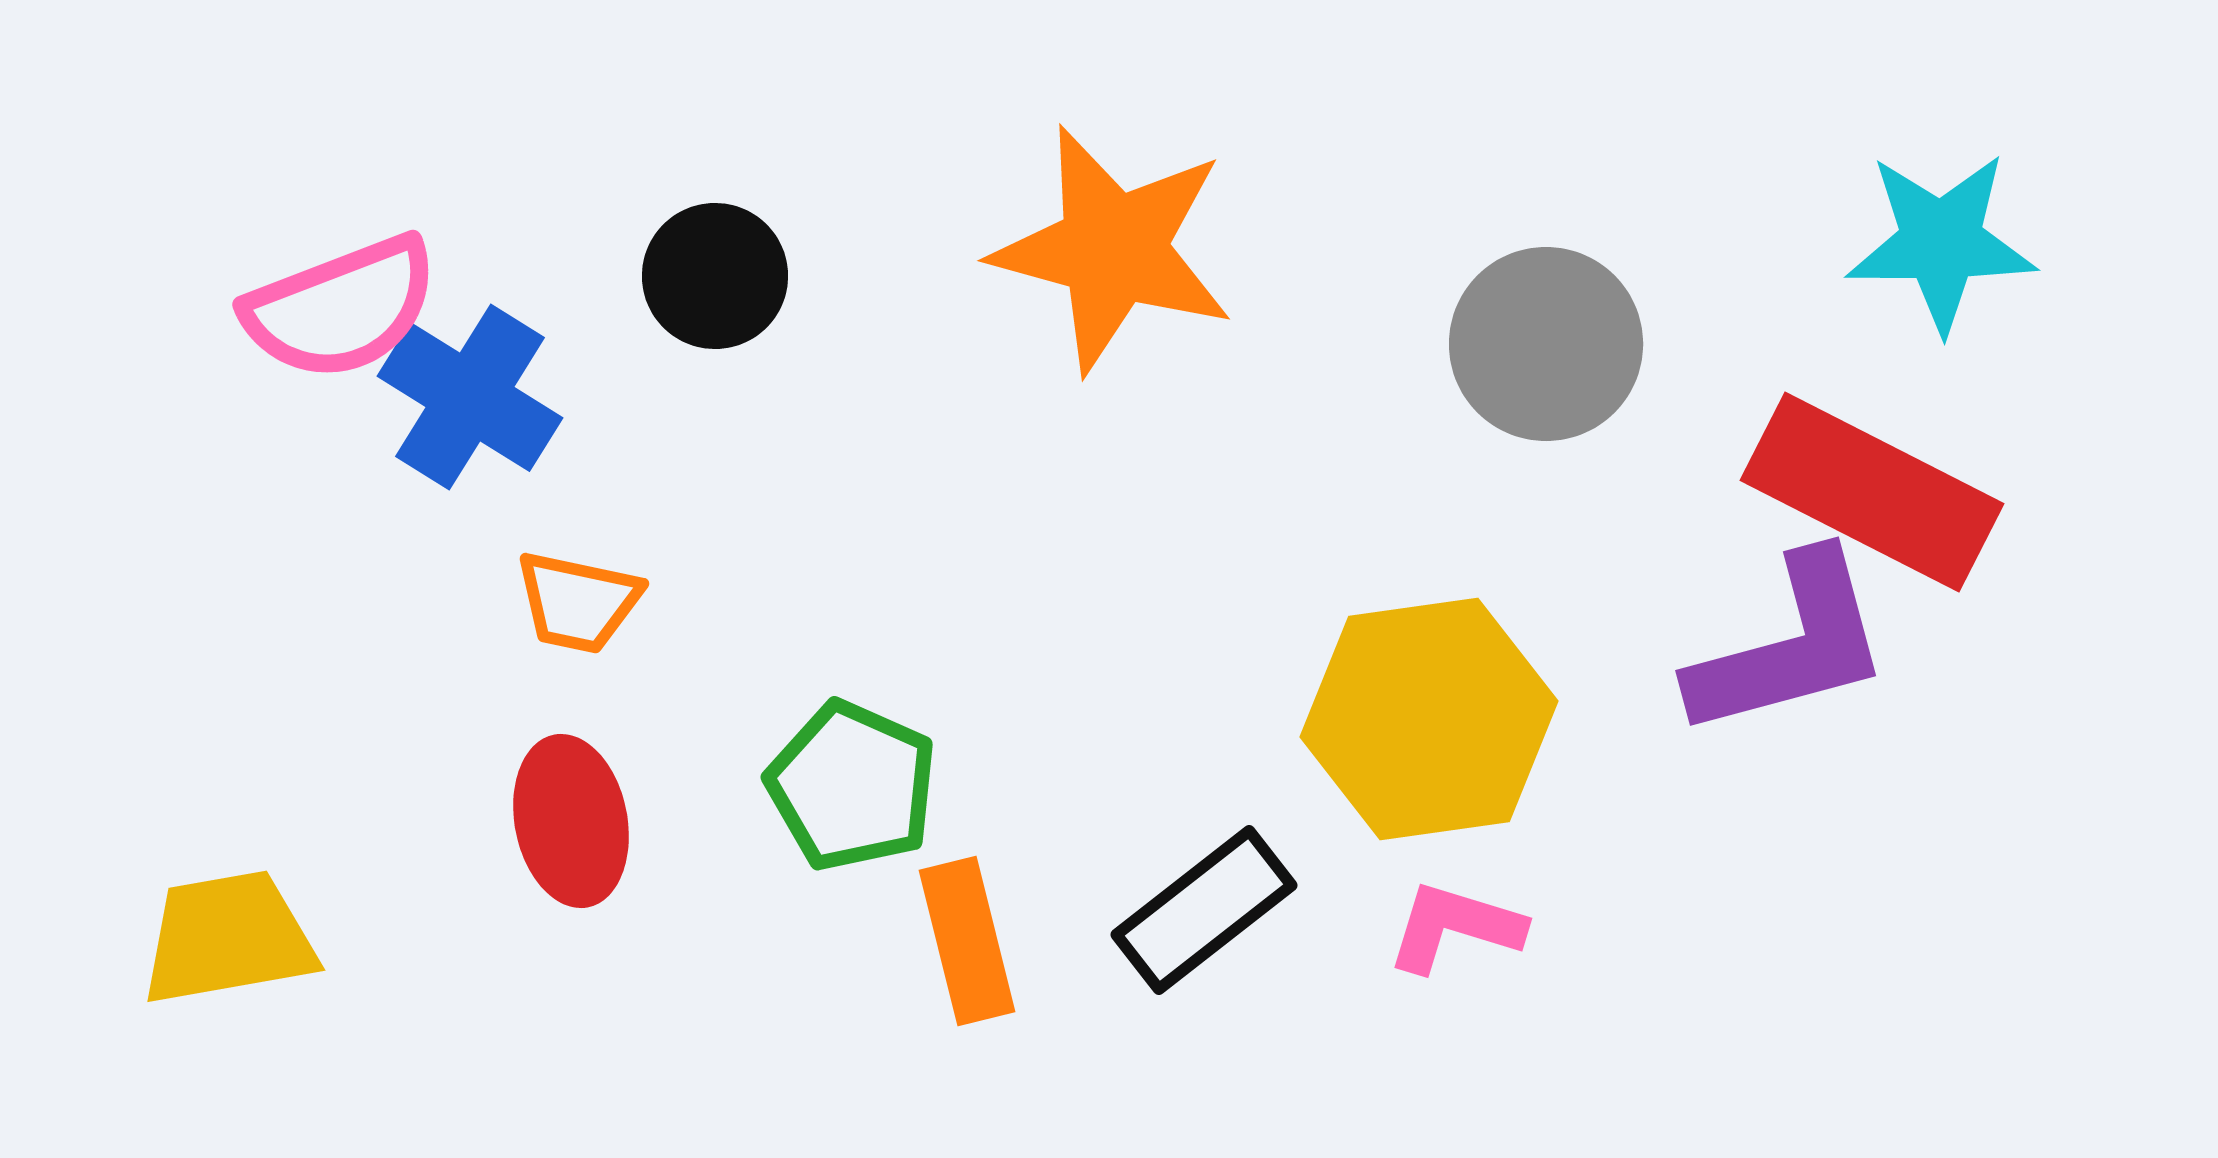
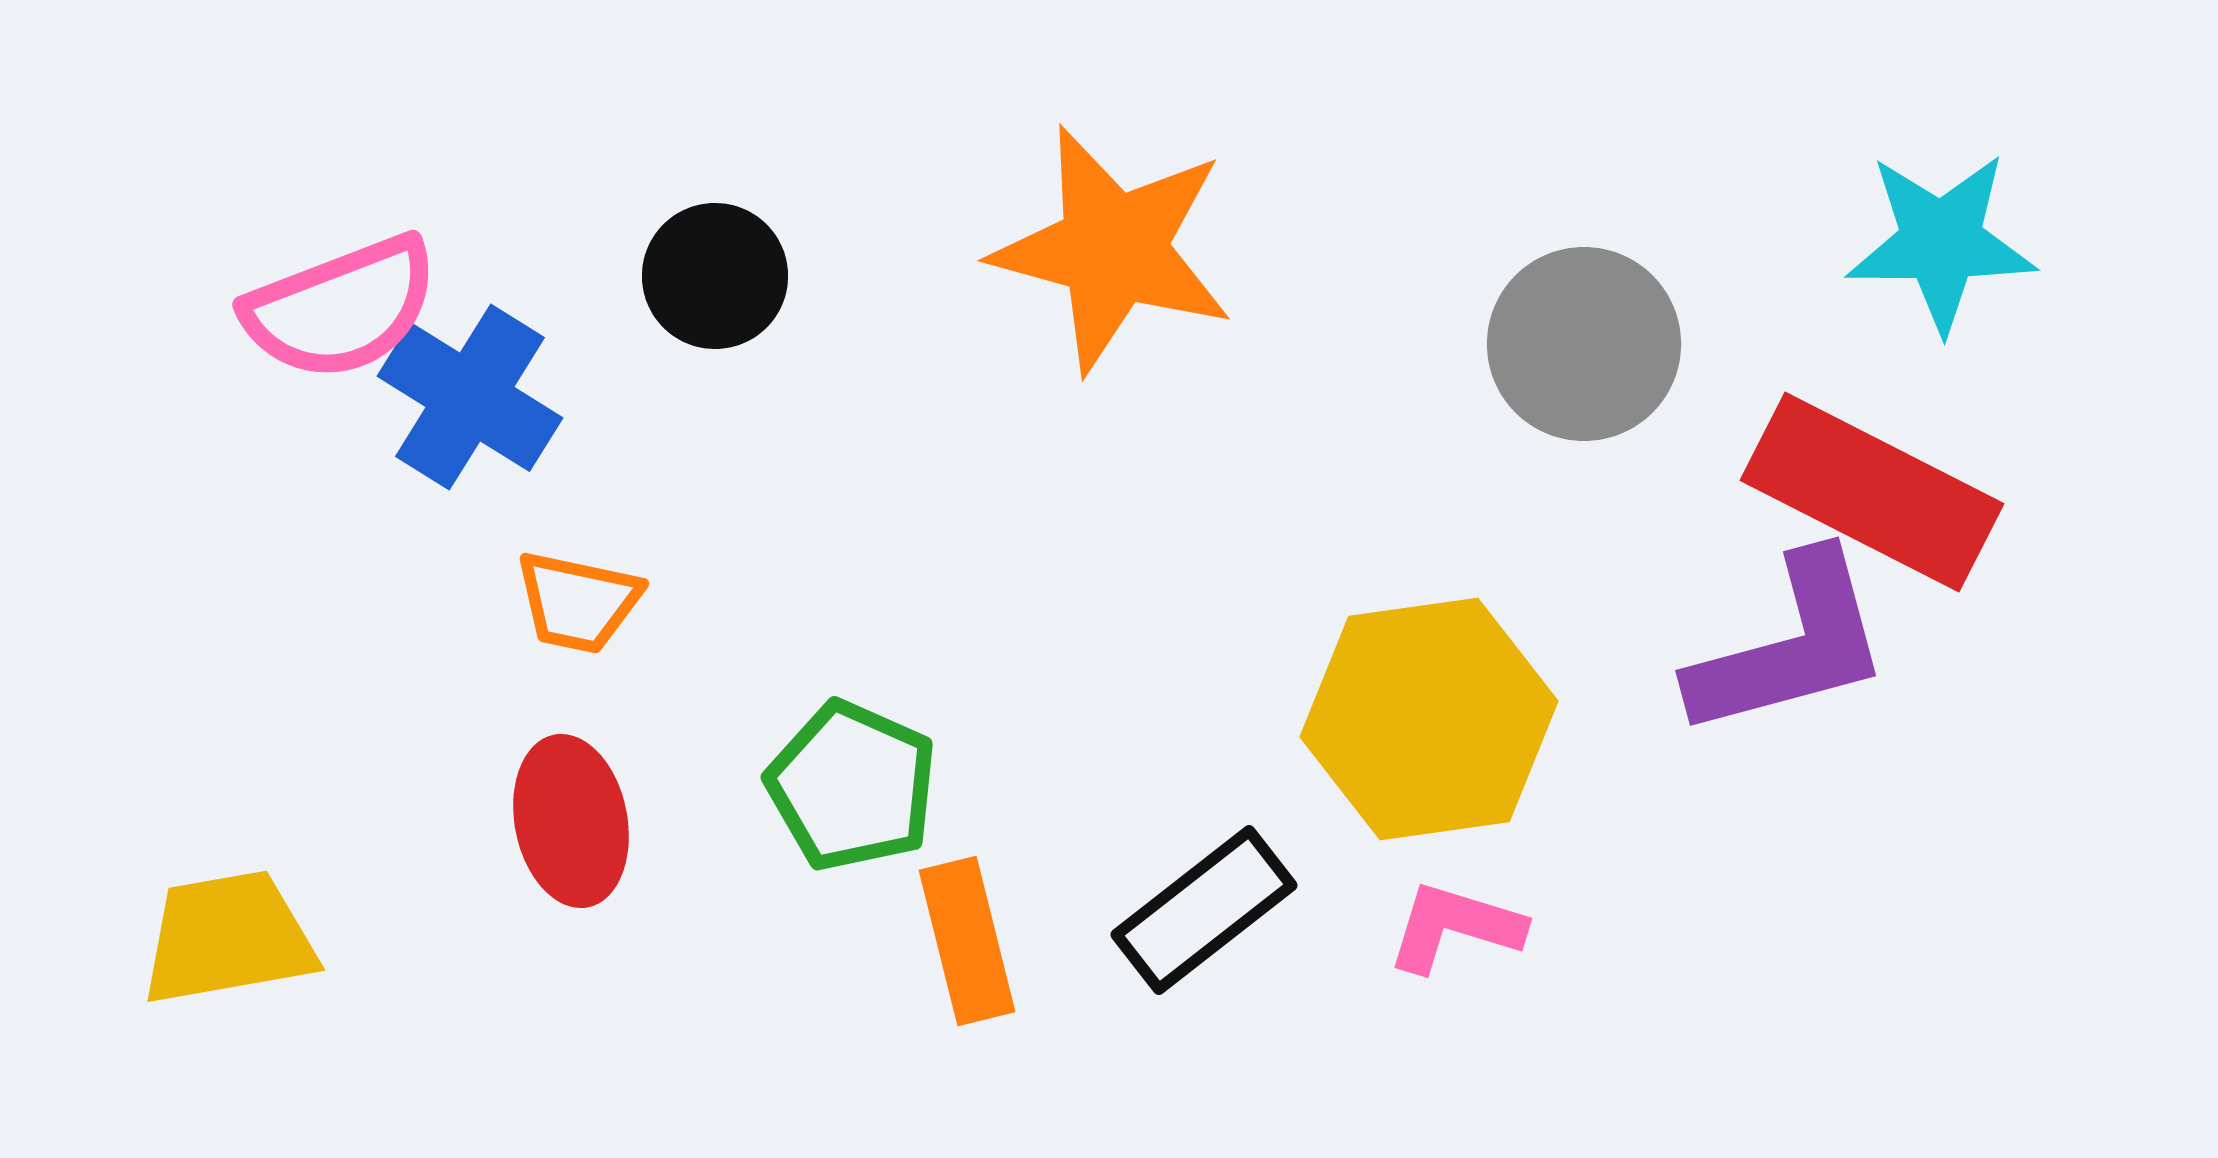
gray circle: moved 38 px right
